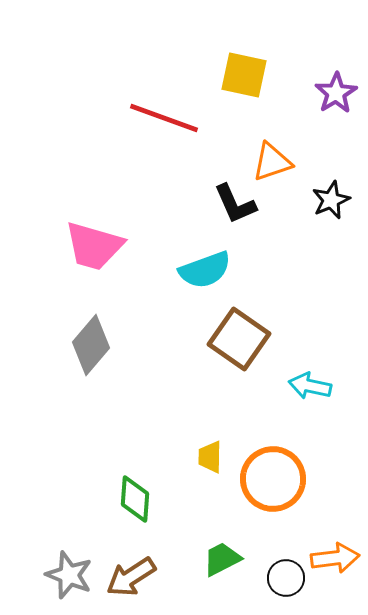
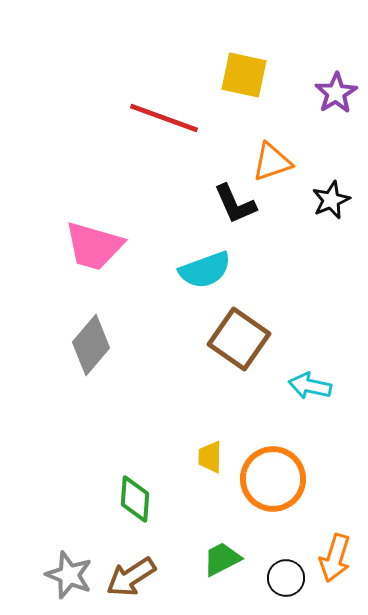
orange arrow: rotated 114 degrees clockwise
